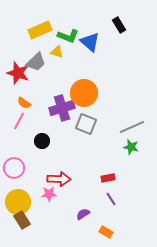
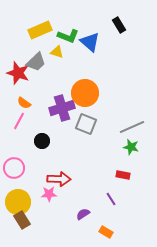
orange circle: moved 1 px right
red rectangle: moved 15 px right, 3 px up; rotated 24 degrees clockwise
